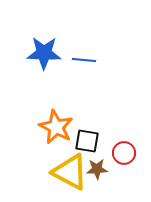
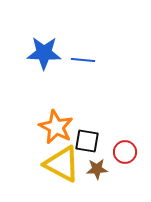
blue line: moved 1 px left
red circle: moved 1 px right, 1 px up
yellow triangle: moved 8 px left, 8 px up
